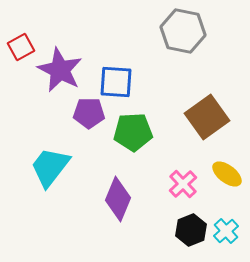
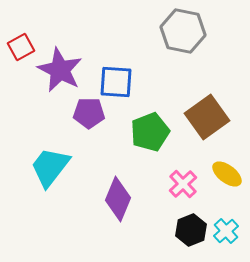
green pentagon: moved 17 px right; rotated 18 degrees counterclockwise
